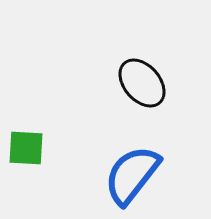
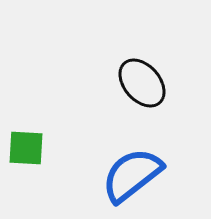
blue semicircle: rotated 14 degrees clockwise
